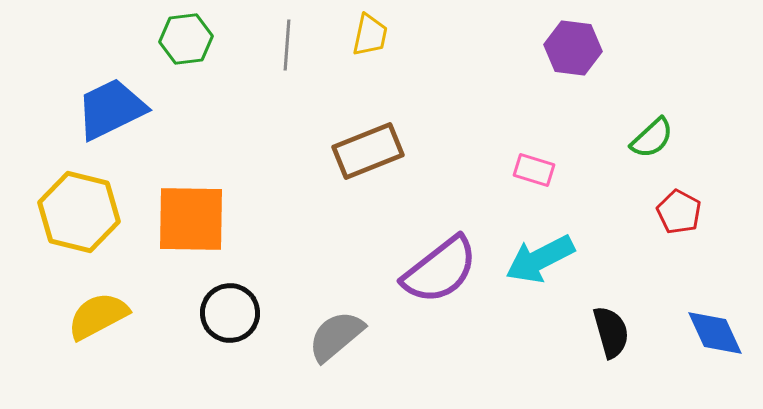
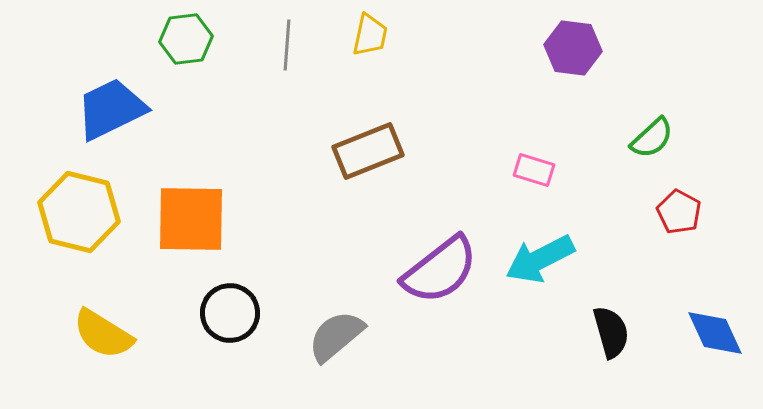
yellow semicircle: moved 5 px right, 18 px down; rotated 120 degrees counterclockwise
